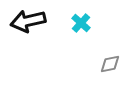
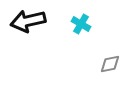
cyan cross: moved 1 px down; rotated 12 degrees counterclockwise
